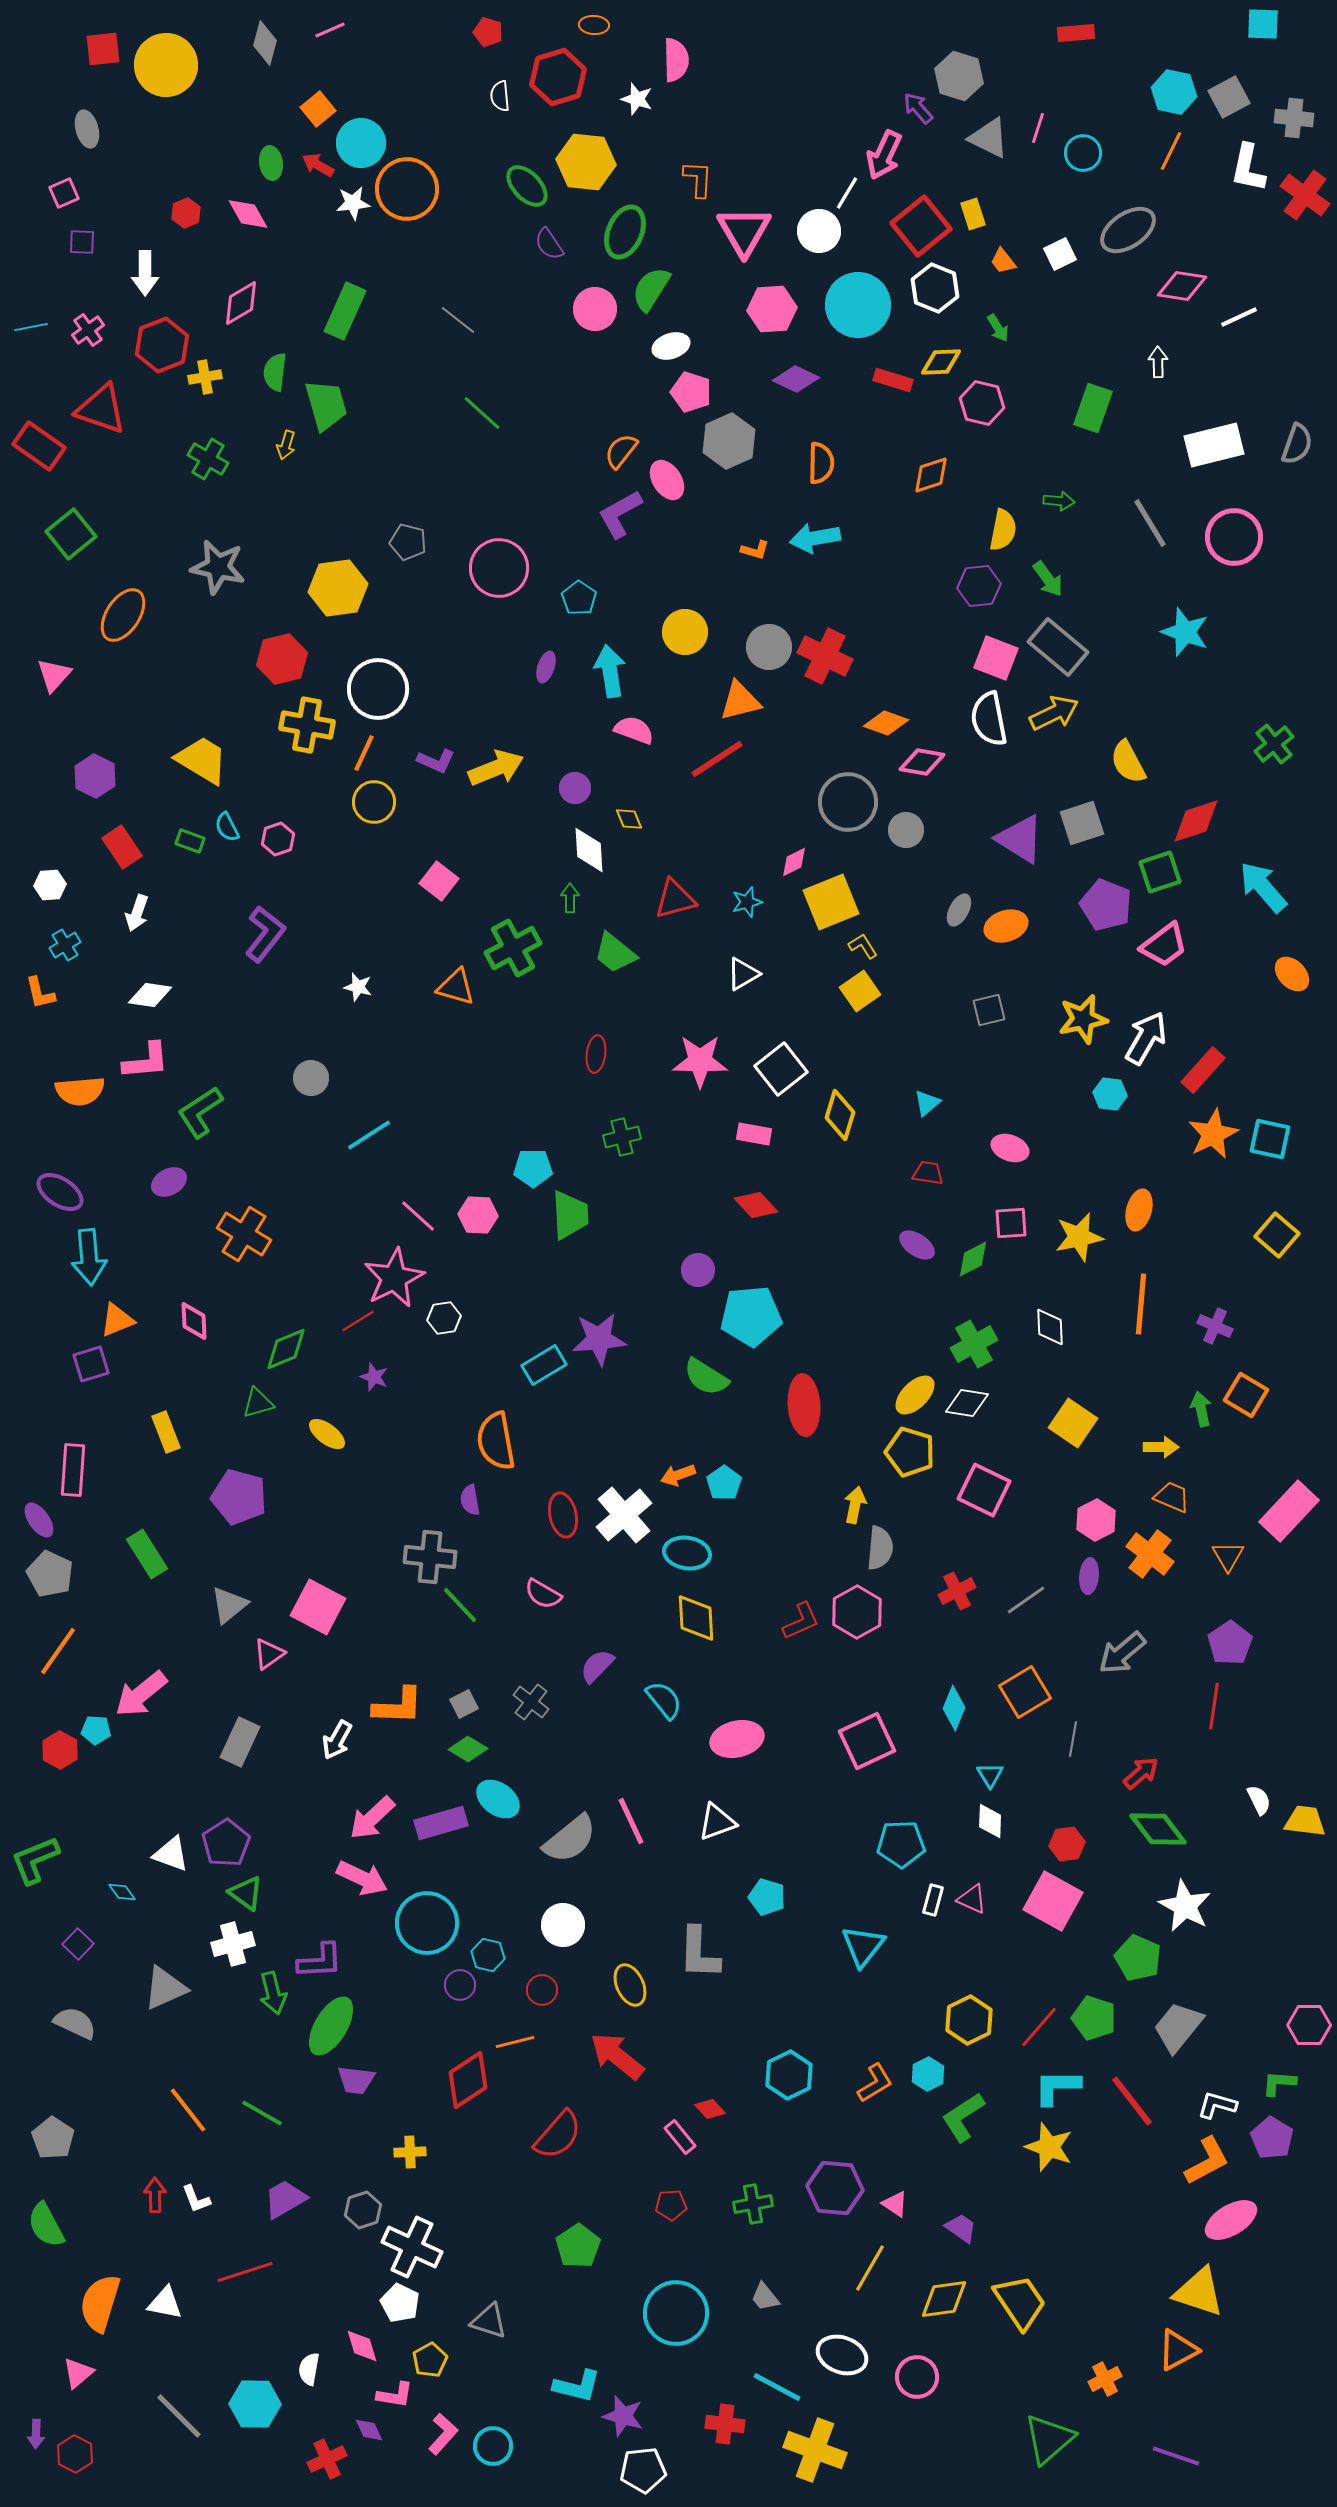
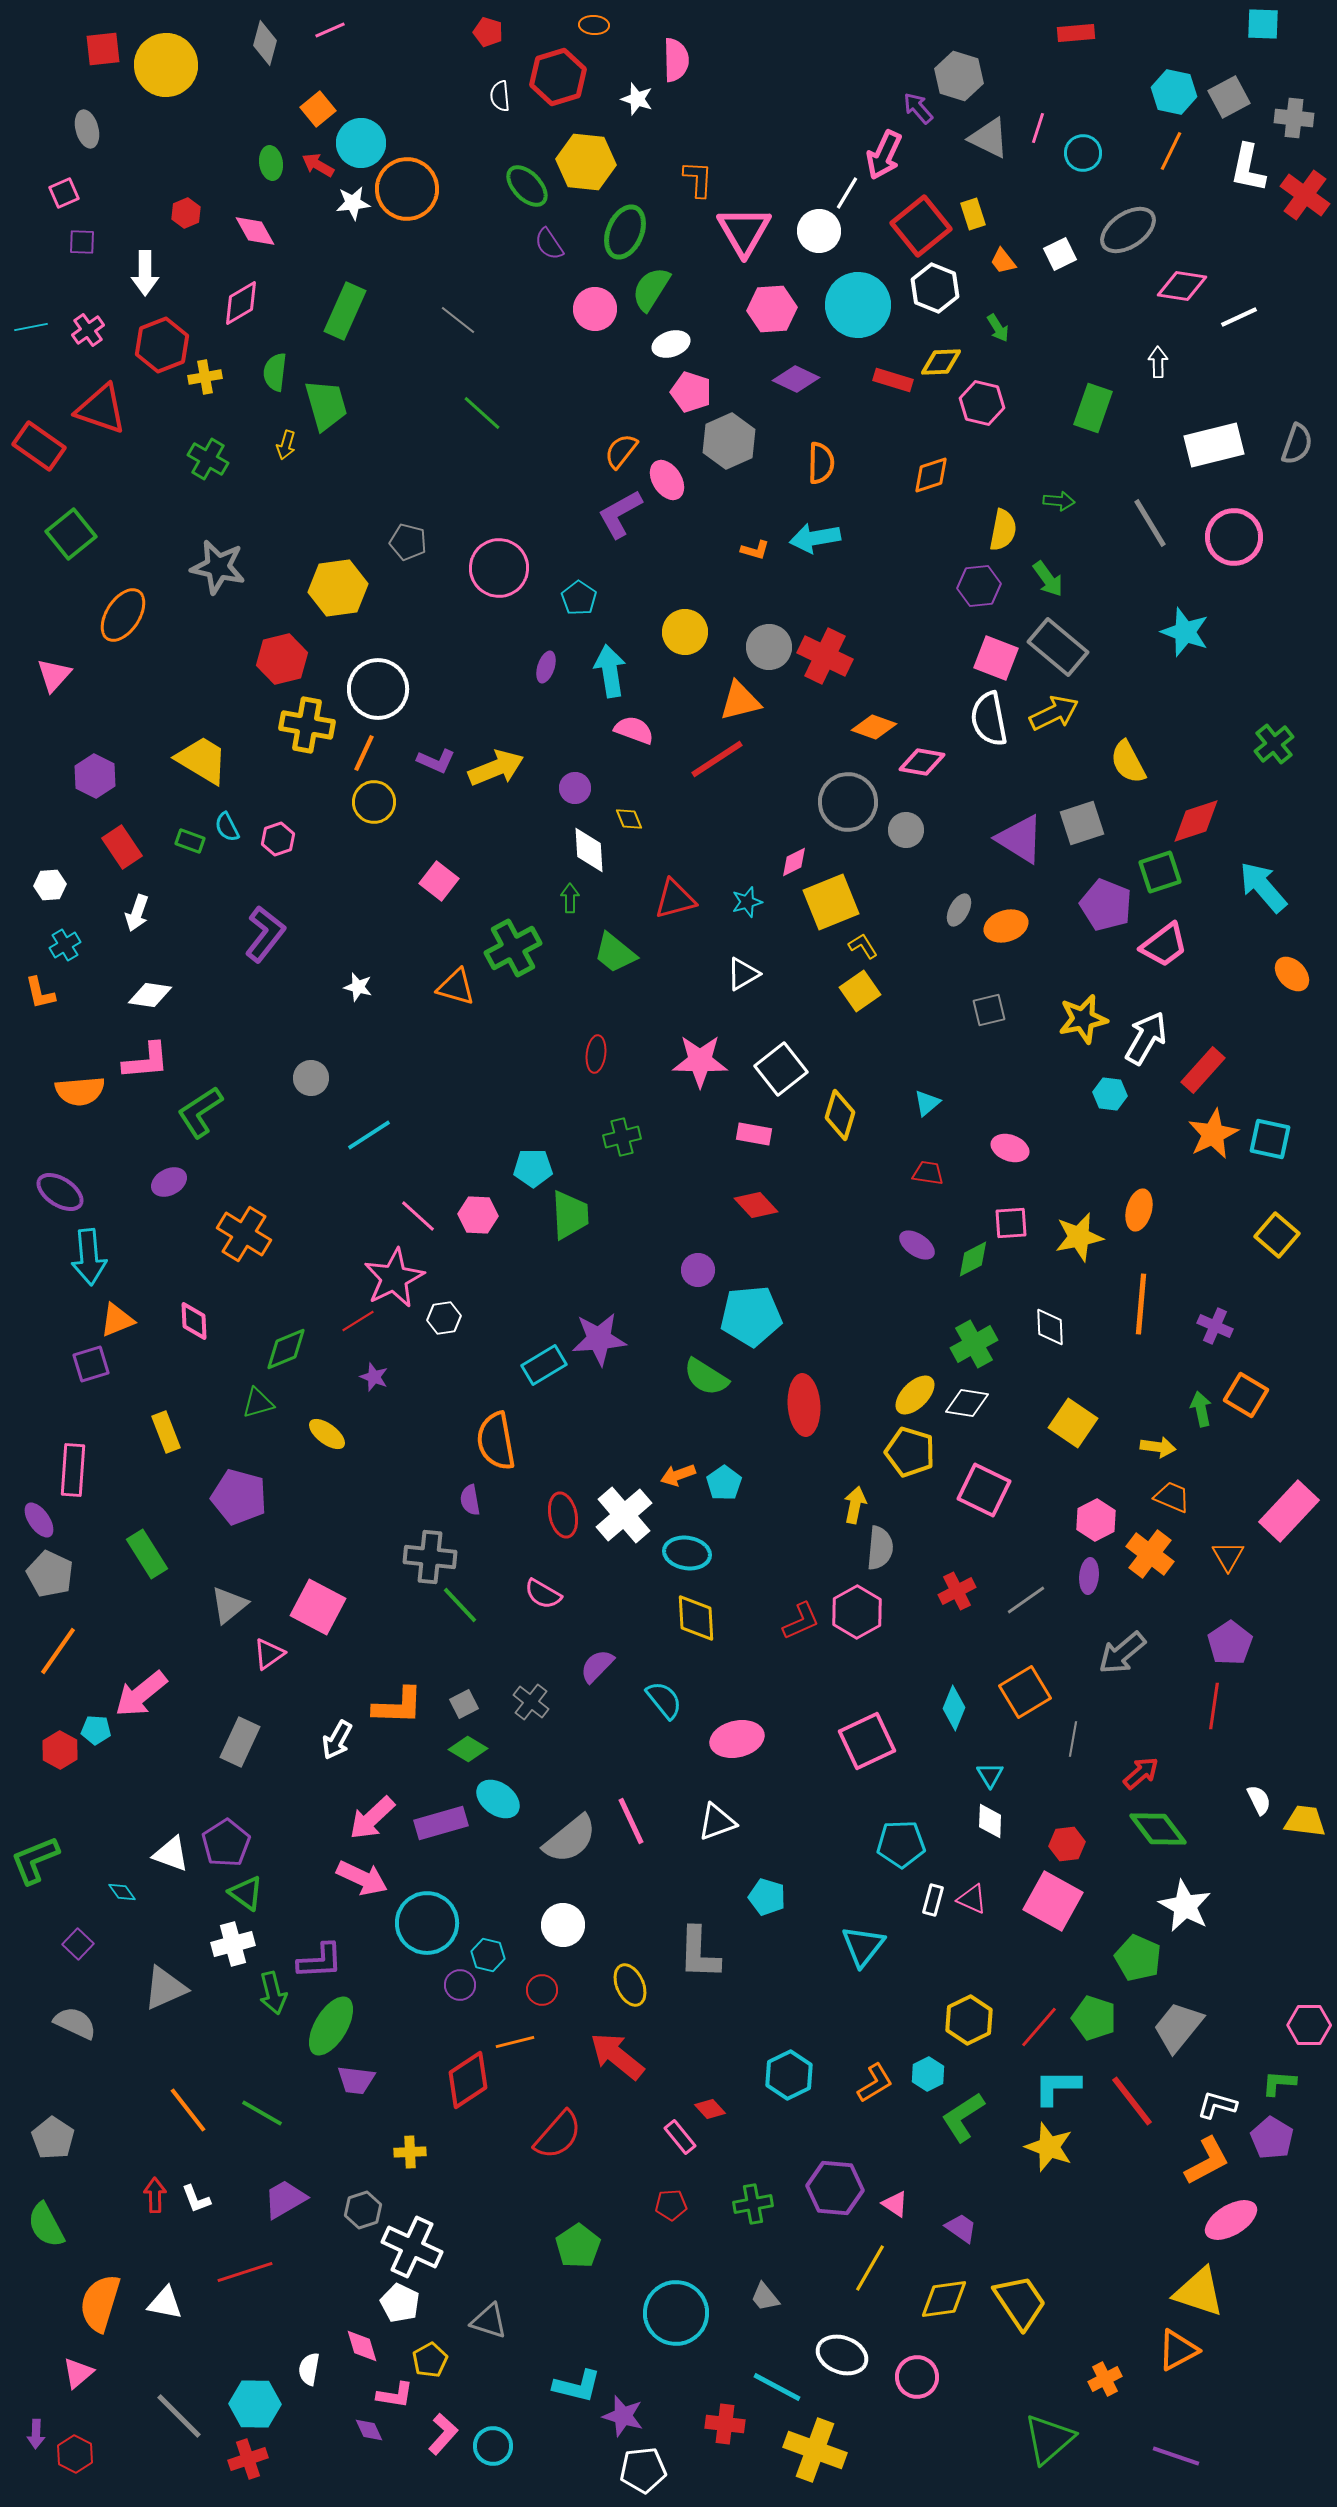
pink diamond at (248, 214): moved 7 px right, 17 px down
white ellipse at (671, 346): moved 2 px up
orange diamond at (886, 723): moved 12 px left, 4 px down
yellow arrow at (1161, 1447): moved 3 px left; rotated 8 degrees clockwise
red cross at (327, 2459): moved 79 px left; rotated 6 degrees clockwise
